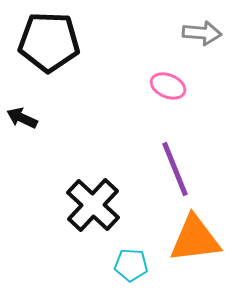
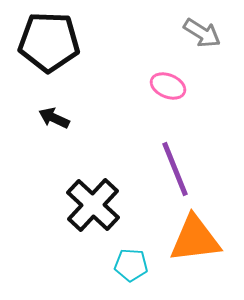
gray arrow: rotated 27 degrees clockwise
black arrow: moved 32 px right
